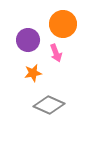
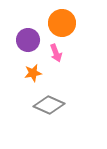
orange circle: moved 1 px left, 1 px up
